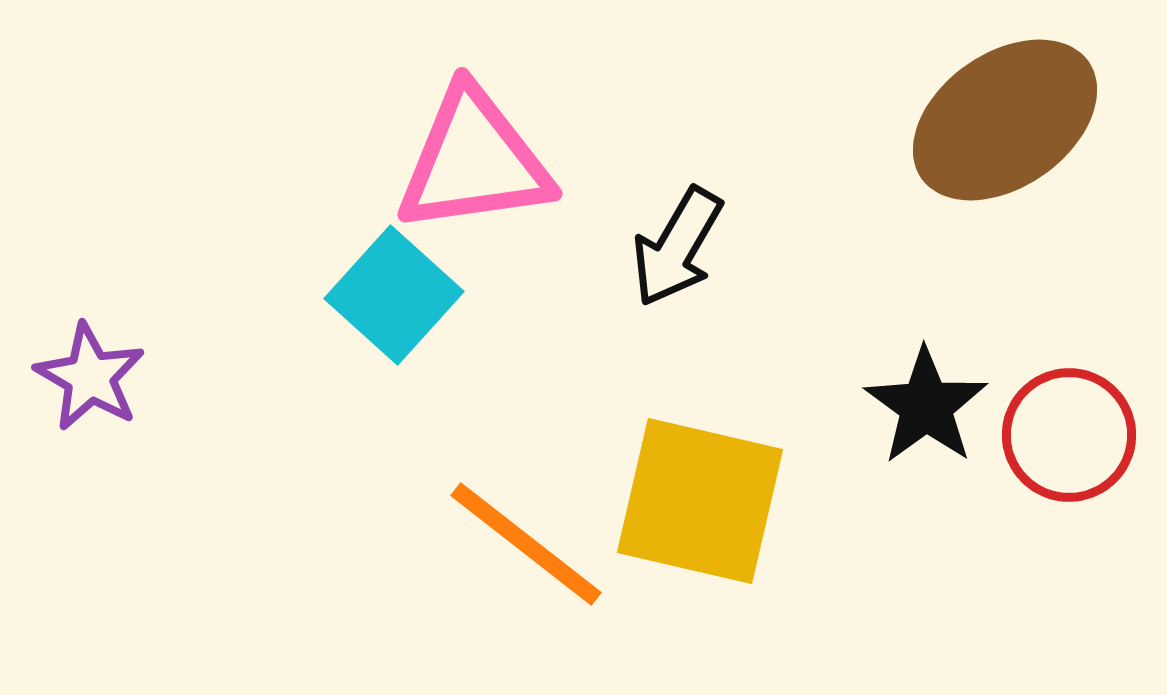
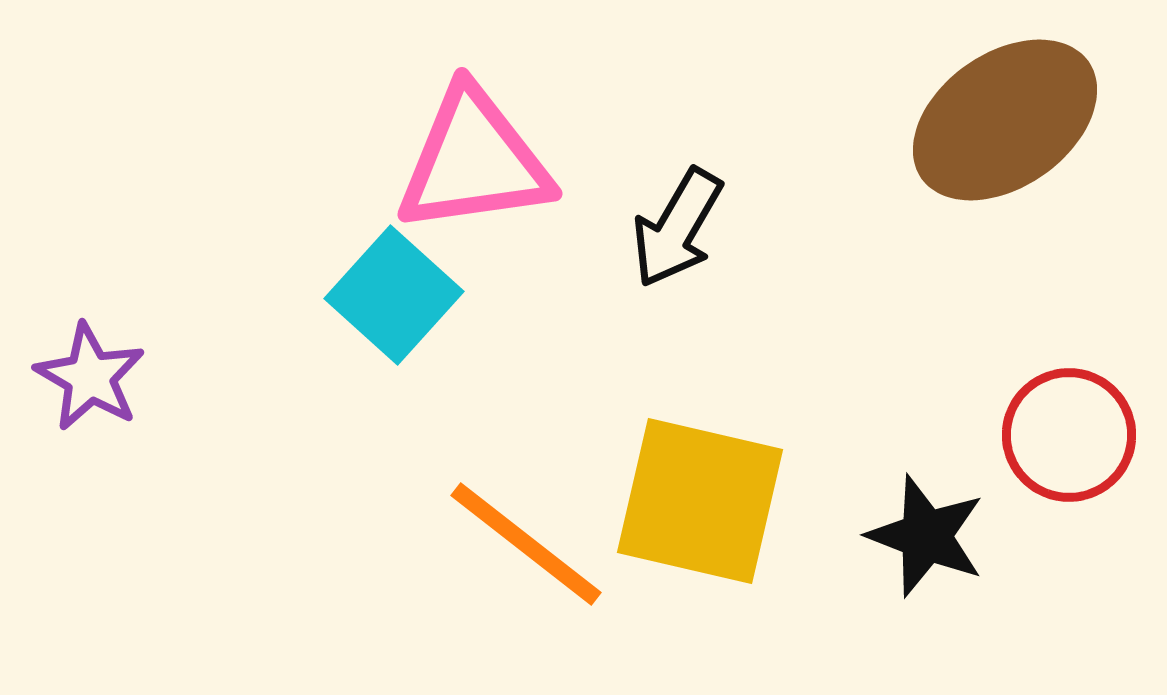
black arrow: moved 19 px up
black star: moved 130 px down; rotated 15 degrees counterclockwise
